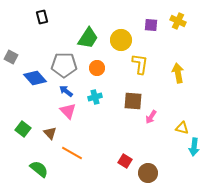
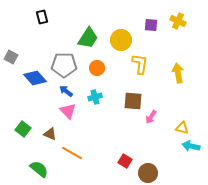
brown triangle: moved 1 px down; rotated 24 degrees counterclockwise
cyan arrow: moved 3 px left, 1 px up; rotated 96 degrees clockwise
